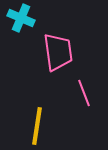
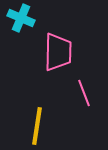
pink trapezoid: rotated 9 degrees clockwise
